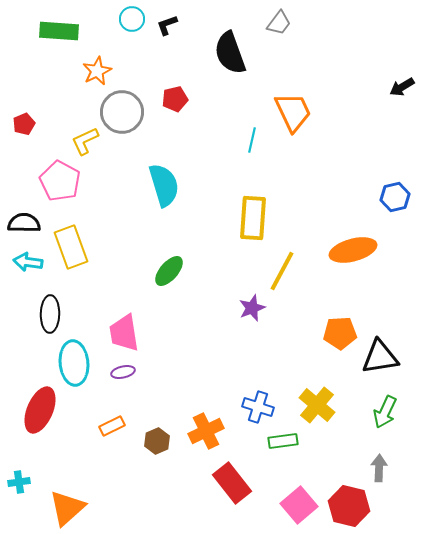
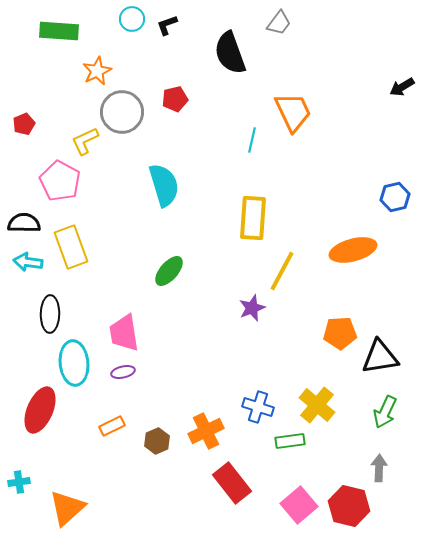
green rectangle at (283, 441): moved 7 px right
